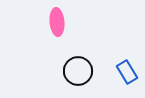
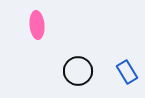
pink ellipse: moved 20 px left, 3 px down
